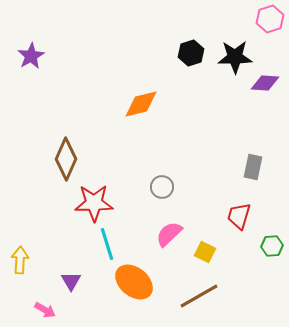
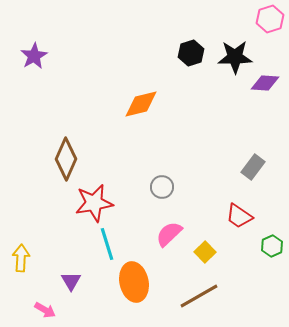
purple star: moved 3 px right
gray rectangle: rotated 25 degrees clockwise
red star: rotated 9 degrees counterclockwise
red trapezoid: rotated 72 degrees counterclockwise
green hexagon: rotated 20 degrees counterclockwise
yellow square: rotated 20 degrees clockwise
yellow arrow: moved 1 px right, 2 px up
orange ellipse: rotated 39 degrees clockwise
